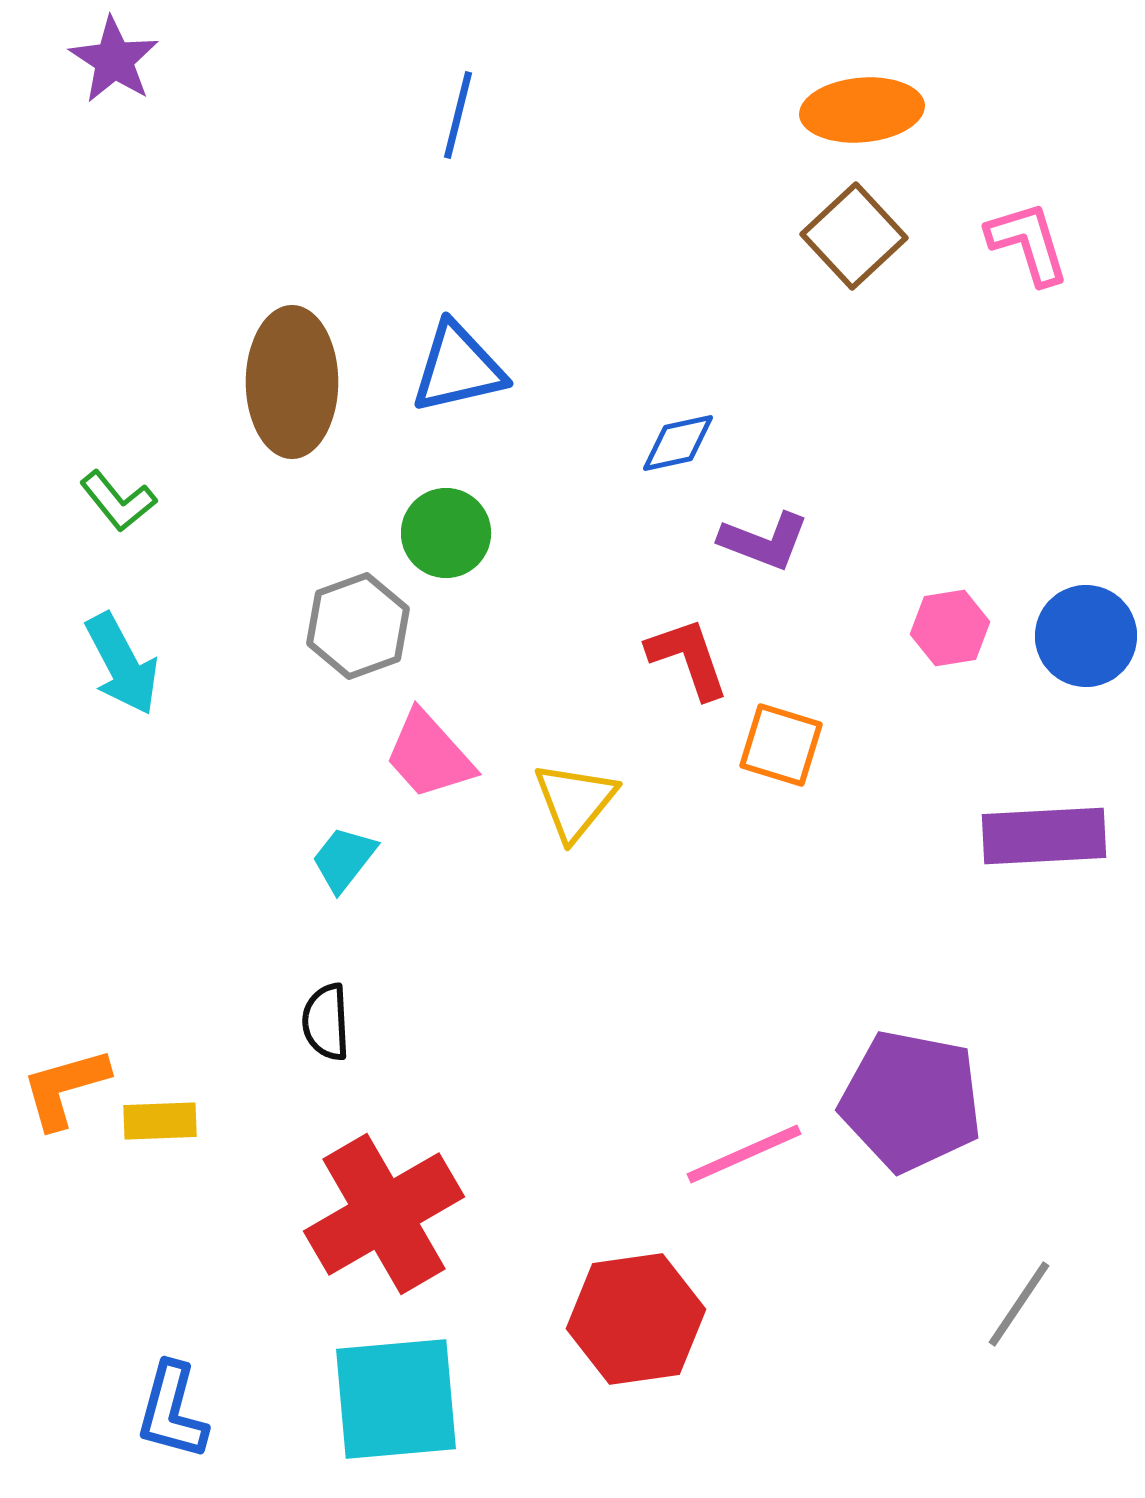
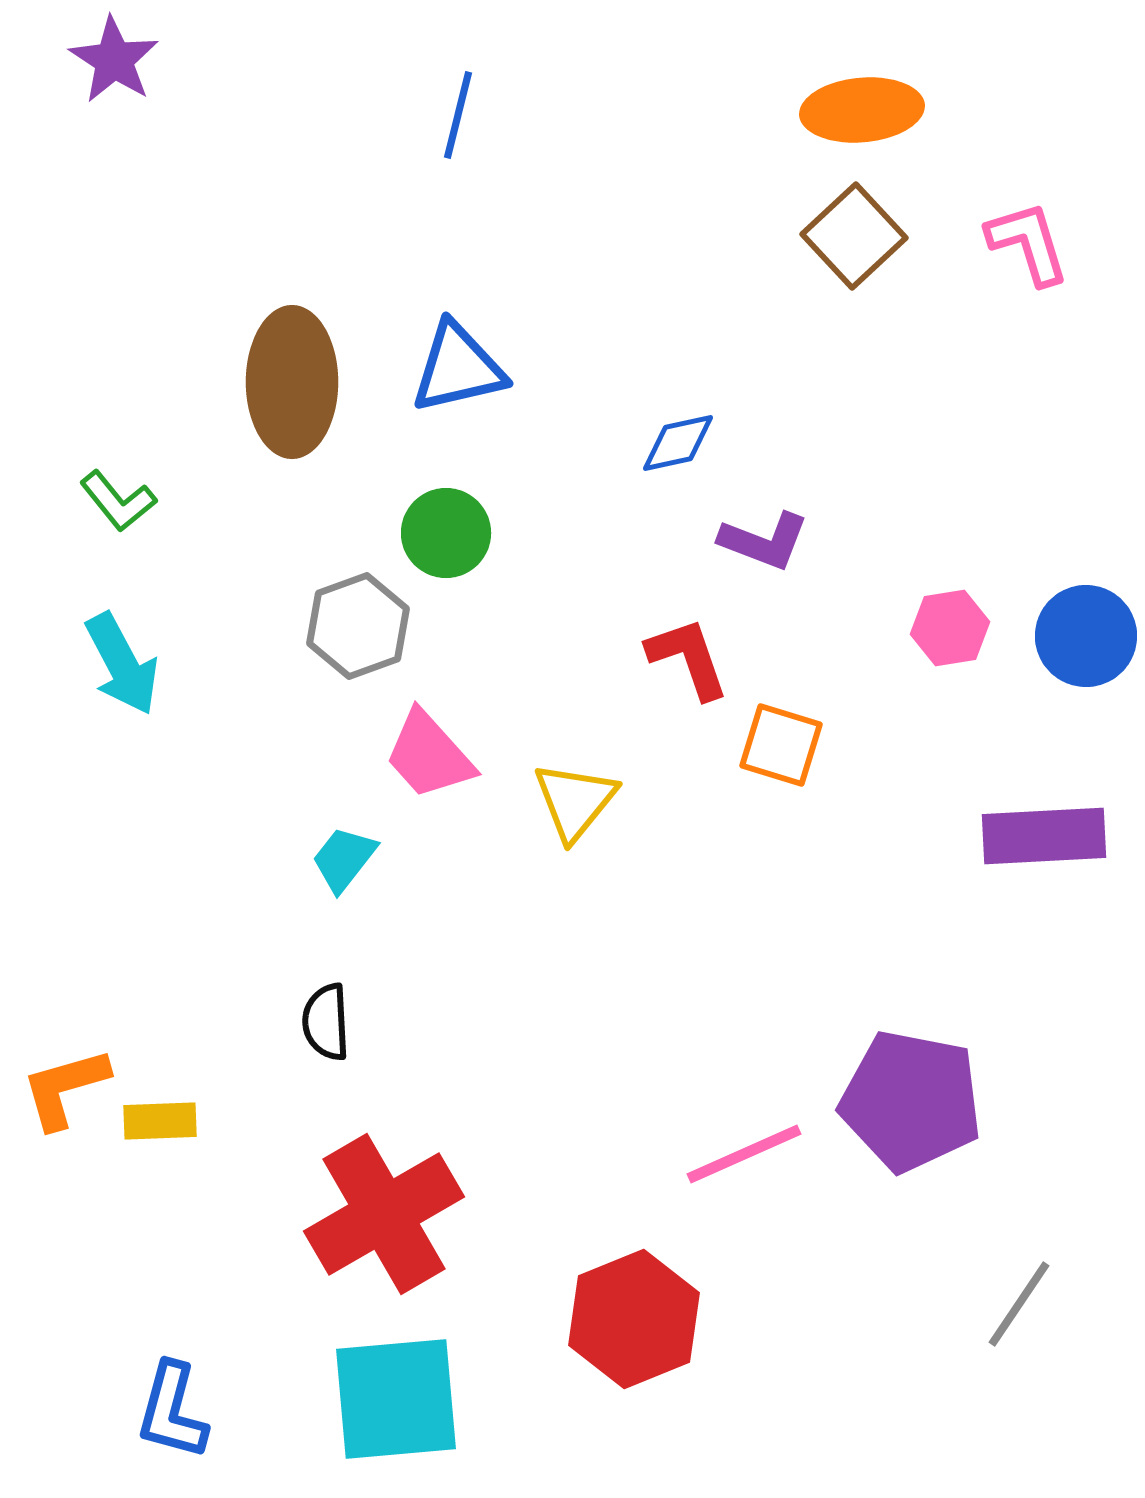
red hexagon: moved 2 px left; rotated 14 degrees counterclockwise
